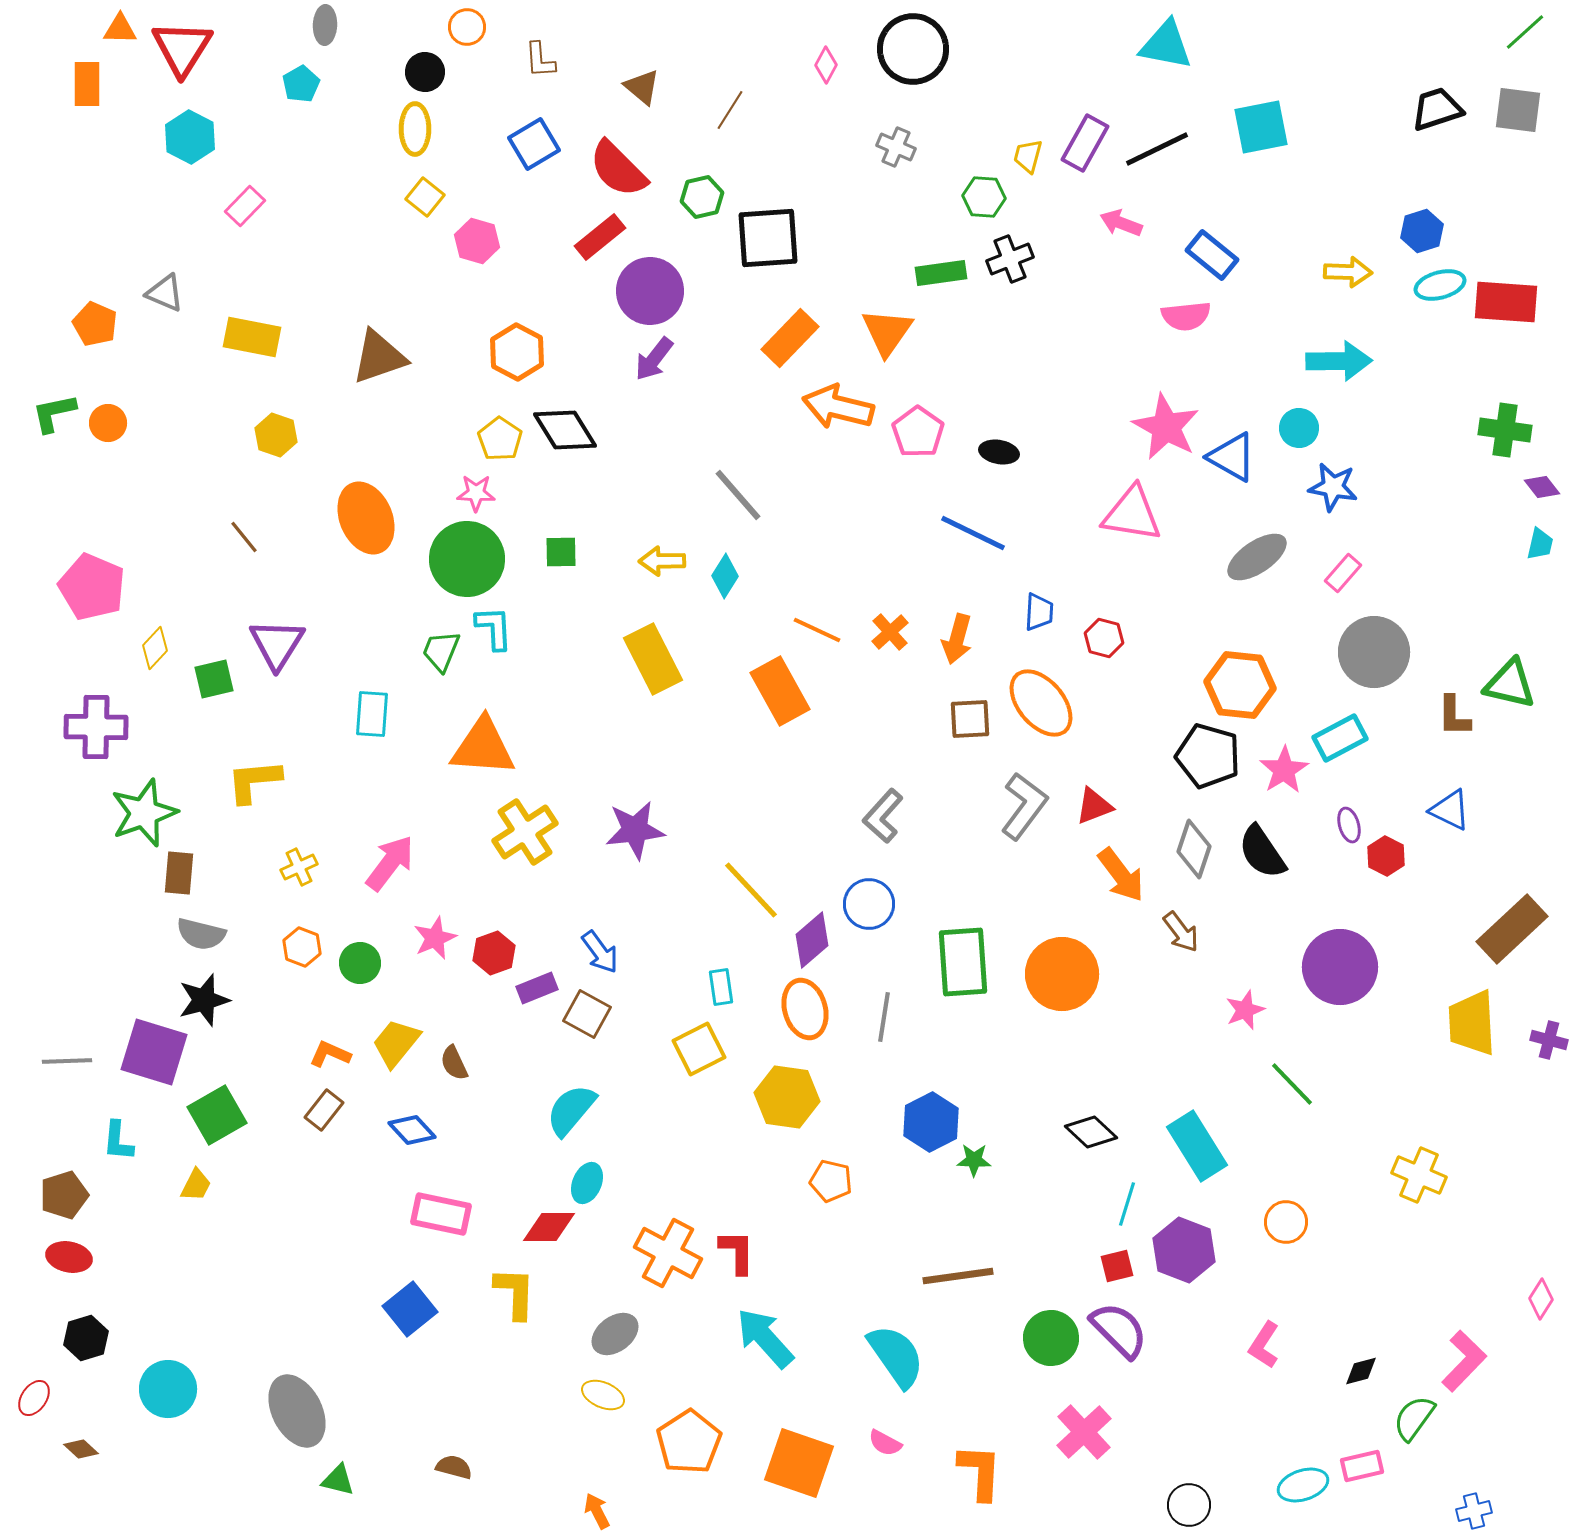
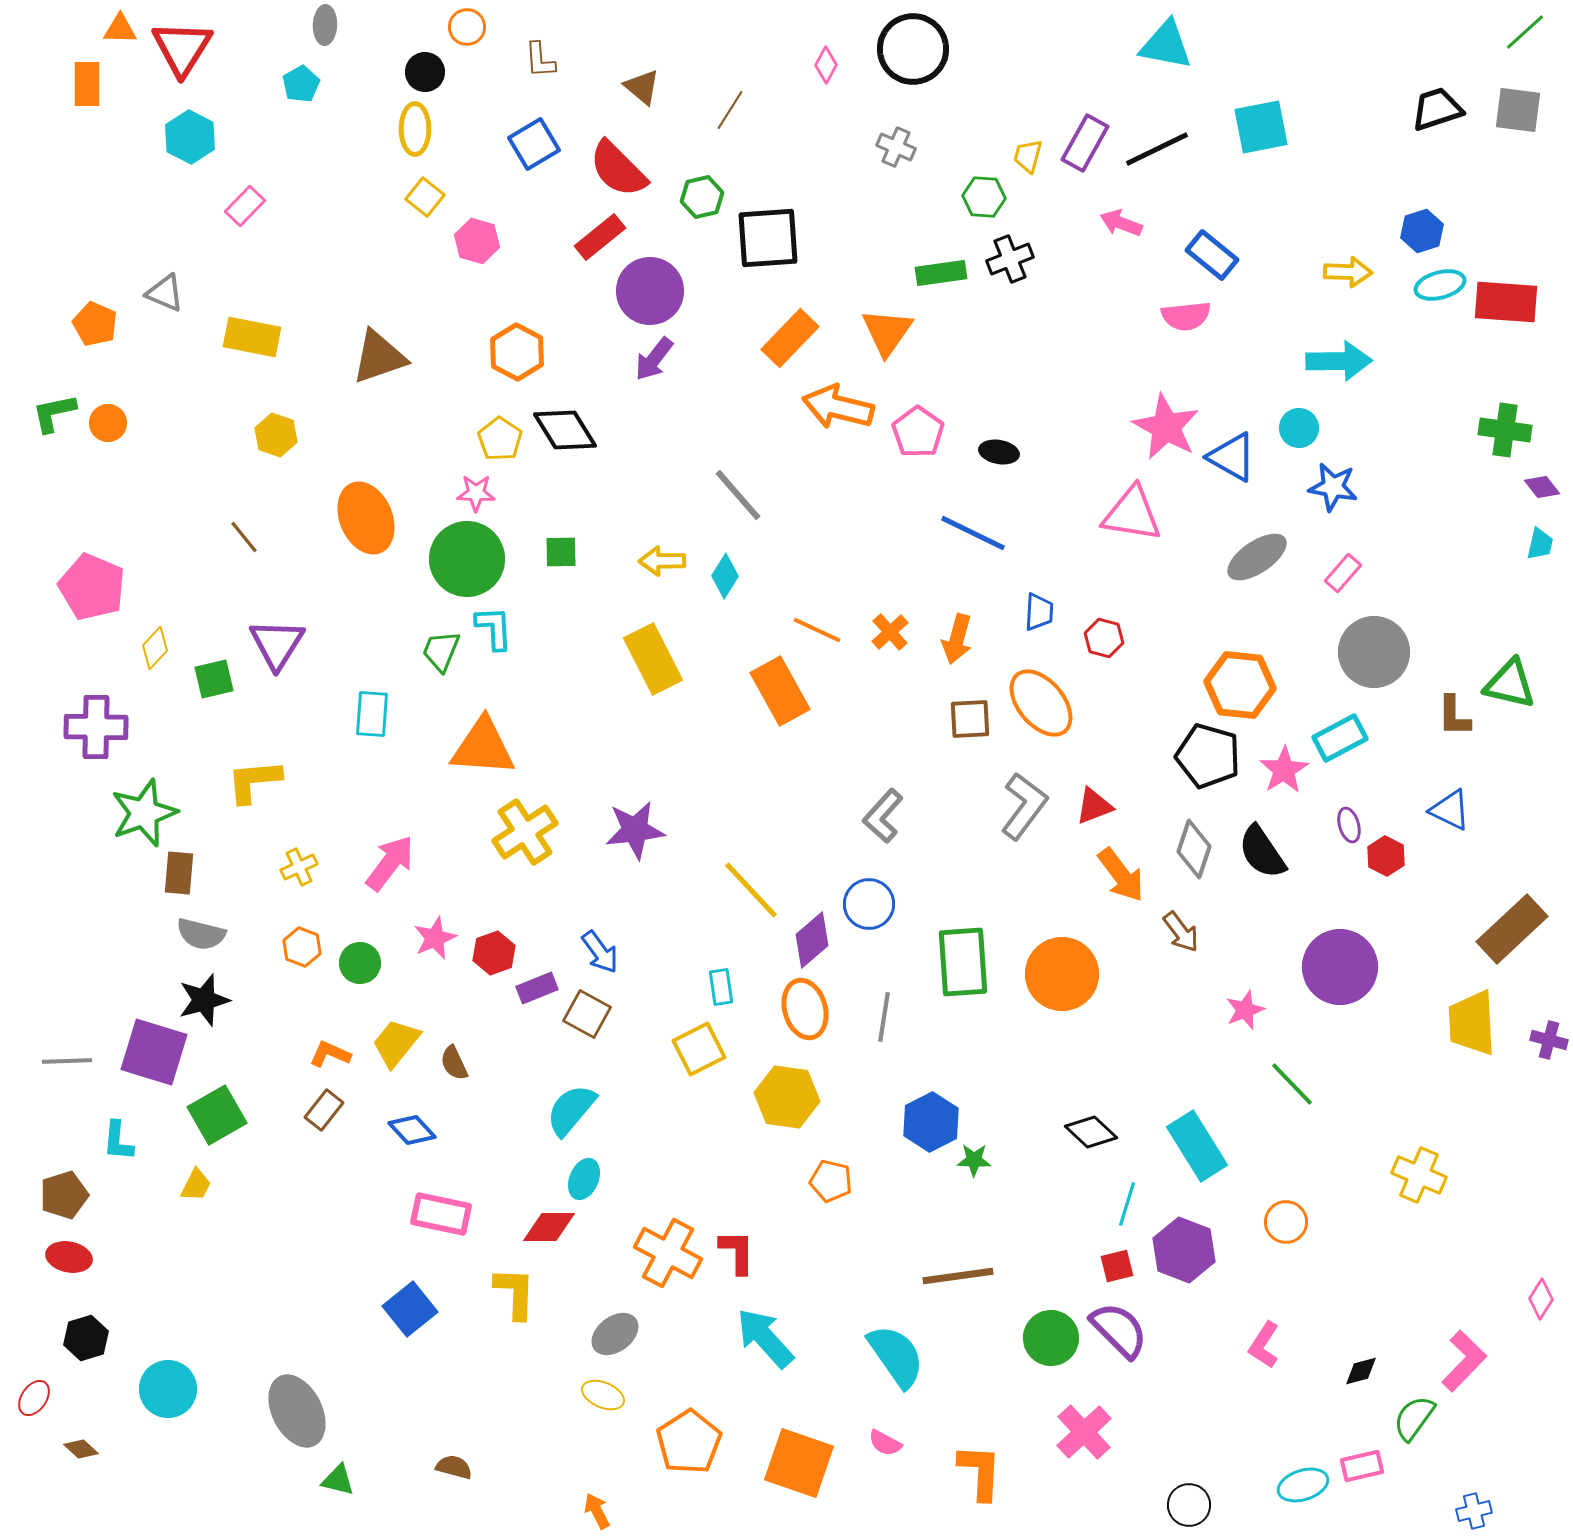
cyan ellipse at (587, 1183): moved 3 px left, 4 px up
